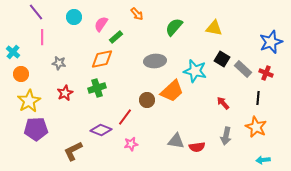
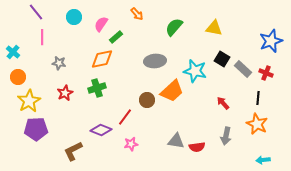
blue star: moved 1 px up
orange circle: moved 3 px left, 3 px down
orange star: moved 1 px right, 3 px up
